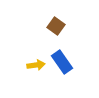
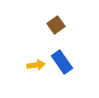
brown square: moved 1 px up; rotated 18 degrees clockwise
